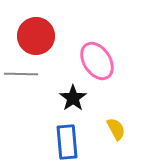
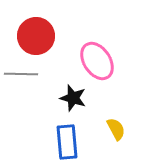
black star: rotated 20 degrees counterclockwise
